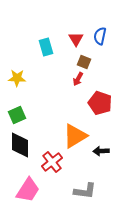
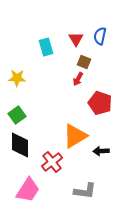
green square: rotated 12 degrees counterclockwise
